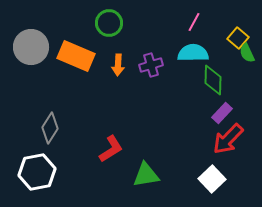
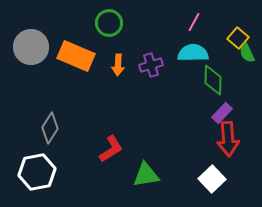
red arrow: rotated 48 degrees counterclockwise
